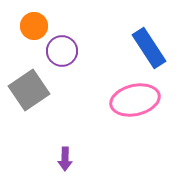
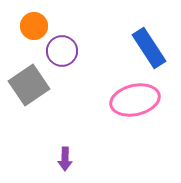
gray square: moved 5 px up
